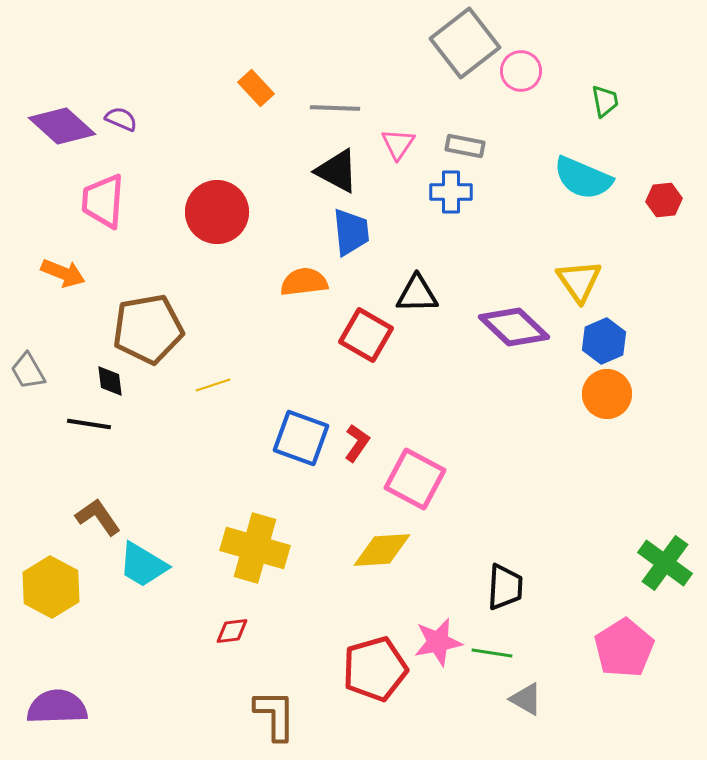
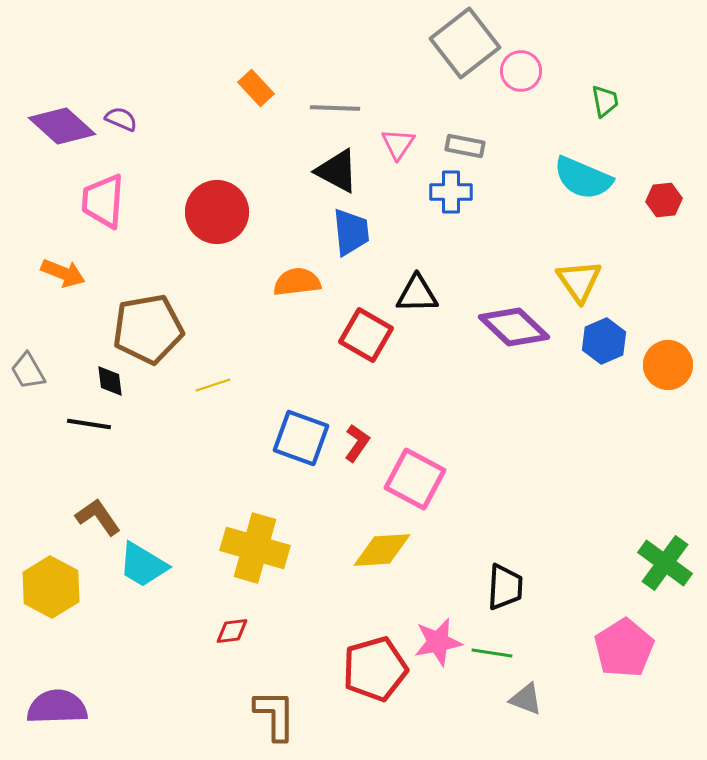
orange semicircle at (304, 282): moved 7 px left
orange circle at (607, 394): moved 61 px right, 29 px up
gray triangle at (526, 699): rotated 9 degrees counterclockwise
